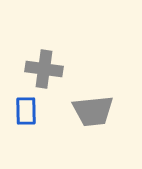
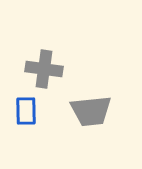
gray trapezoid: moved 2 px left
